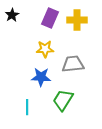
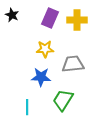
black star: rotated 16 degrees counterclockwise
